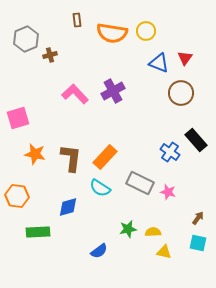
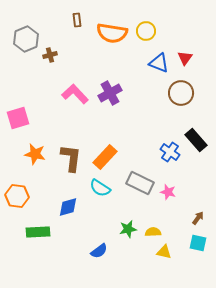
purple cross: moved 3 px left, 2 px down
